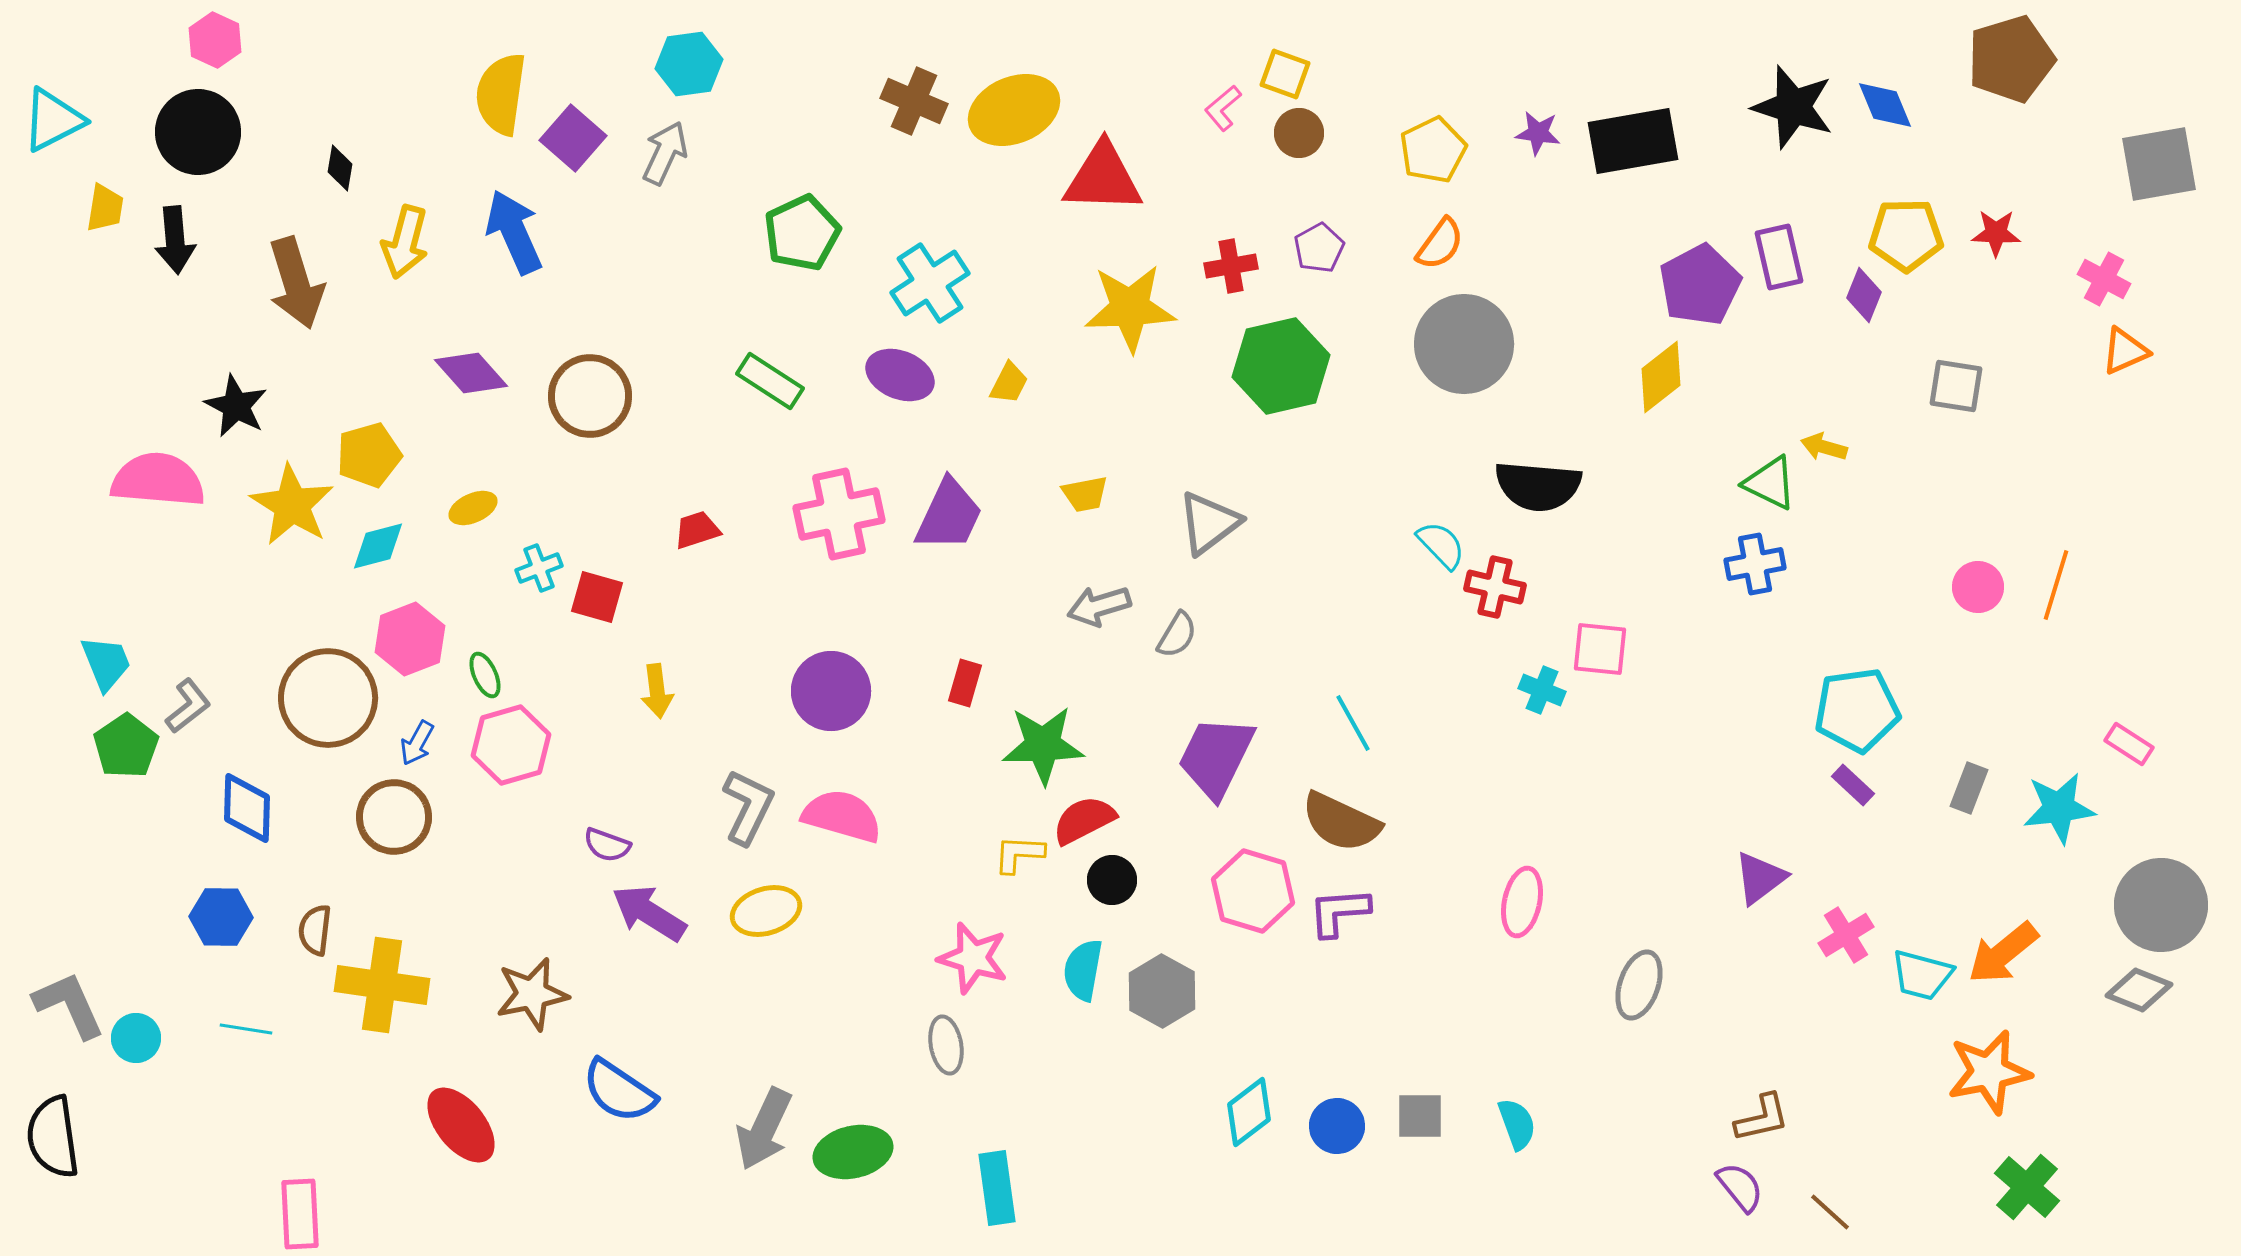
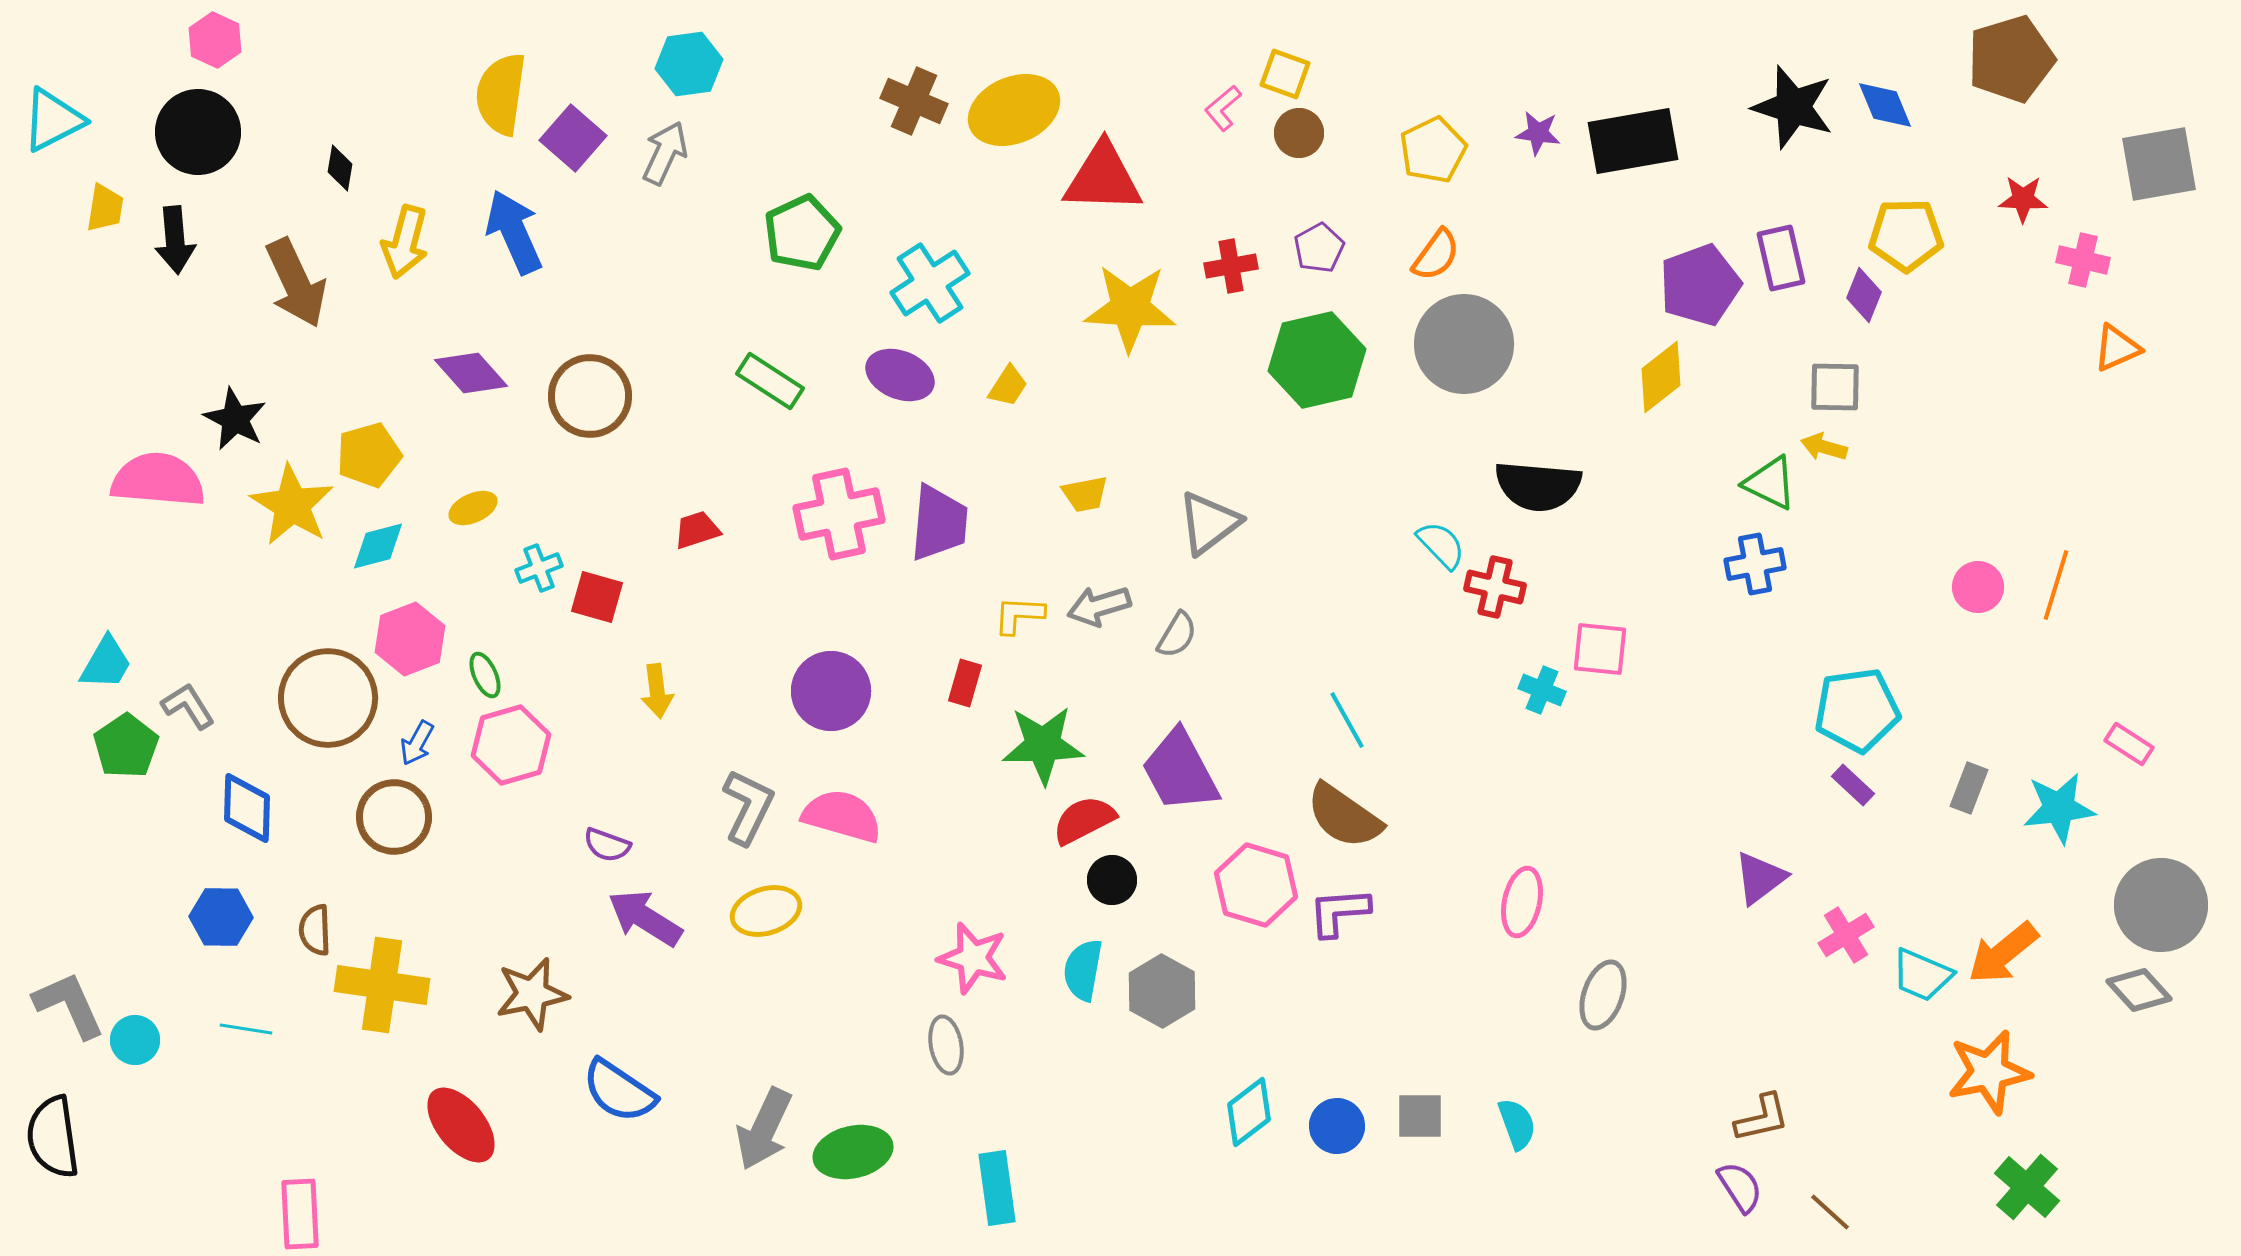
red star at (1996, 233): moved 27 px right, 34 px up
orange semicircle at (1440, 244): moved 4 px left, 11 px down
purple rectangle at (1779, 257): moved 2 px right, 1 px down
pink cross at (2104, 279): moved 21 px left, 19 px up; rotated 15 degrees counterclockwise
brown arrow at (296, 283): rotated 8 degrees counterclockwise
purple pentagon at (1700, 285): rotated 8 degrees clockwise
yellow star at (1130, 308): rotated 6 degrees clockwise
orange triangle at (2125, 351): moved 8 px left, 3 px up
green hexagon at (1281, 366): moved 36 px right, 6 px up
yellow trapezoid at (1009, 383): moved 1 px left, 3 px down; rotated 6 degrees clockwise
gray square at (1956, 386): moved 121 px left, 1 px down; rotated 8 degrees counterclockwise
black star at (236, 406): moved 1 px left, 13 px down
purple trapezoid at (949, 515): moved 10 px left, 8 px down; rotated 20 degrees counterclockwise
cyan trapezoid at (106, 663): rotated 52 degrees clockwise
gray L-shape at (188, 706): rotated 84 degrees counterclockwise
cyan line at (1353, 723): moved 6 px left, 3 px up
purple trapezoid at (1216, 757): moved 36 px left, 14 px down; rotated 54 degrees counterclockwise
brown semicircle at (1341, 822): moved 3 px right, 6 px up; rotated 10 degrees clockwise
yellow L-shape at (1019, 854): moved 239 px up
pink hexagon at (1253, 891): moved 3 px right, 6 px up
purple arrow at (649, 913): moved 4 px left, 5 px down
brown semicircle at (315, 930): rotated 9 degrees counterclockwise
cyan trapezoid at (1922, 975): rotated 8 degrees clockwise
gray ellipse at (1639, 985): moved 36 px left, 10 px down
gray diamond at (2139, 990): rotated 26 degrees clockwise
cyan circle at (136, 1038): moved 1 px left, 2 px down
purple semicircle at (1740, 1187): rotated 6 degrees clockwise
